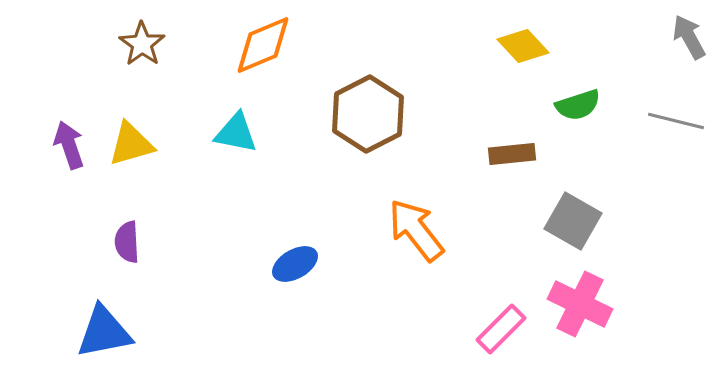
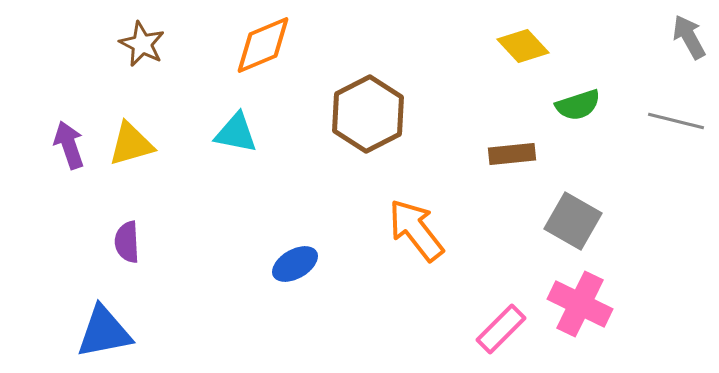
brown star: rotated 9 degrees counterclockwise
